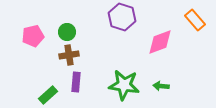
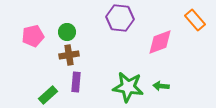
purple hexagon: moved 2 px left, 1 px down; rotated 12 degrees counterclockwise
green star: moved 4 px right, 2 px down
